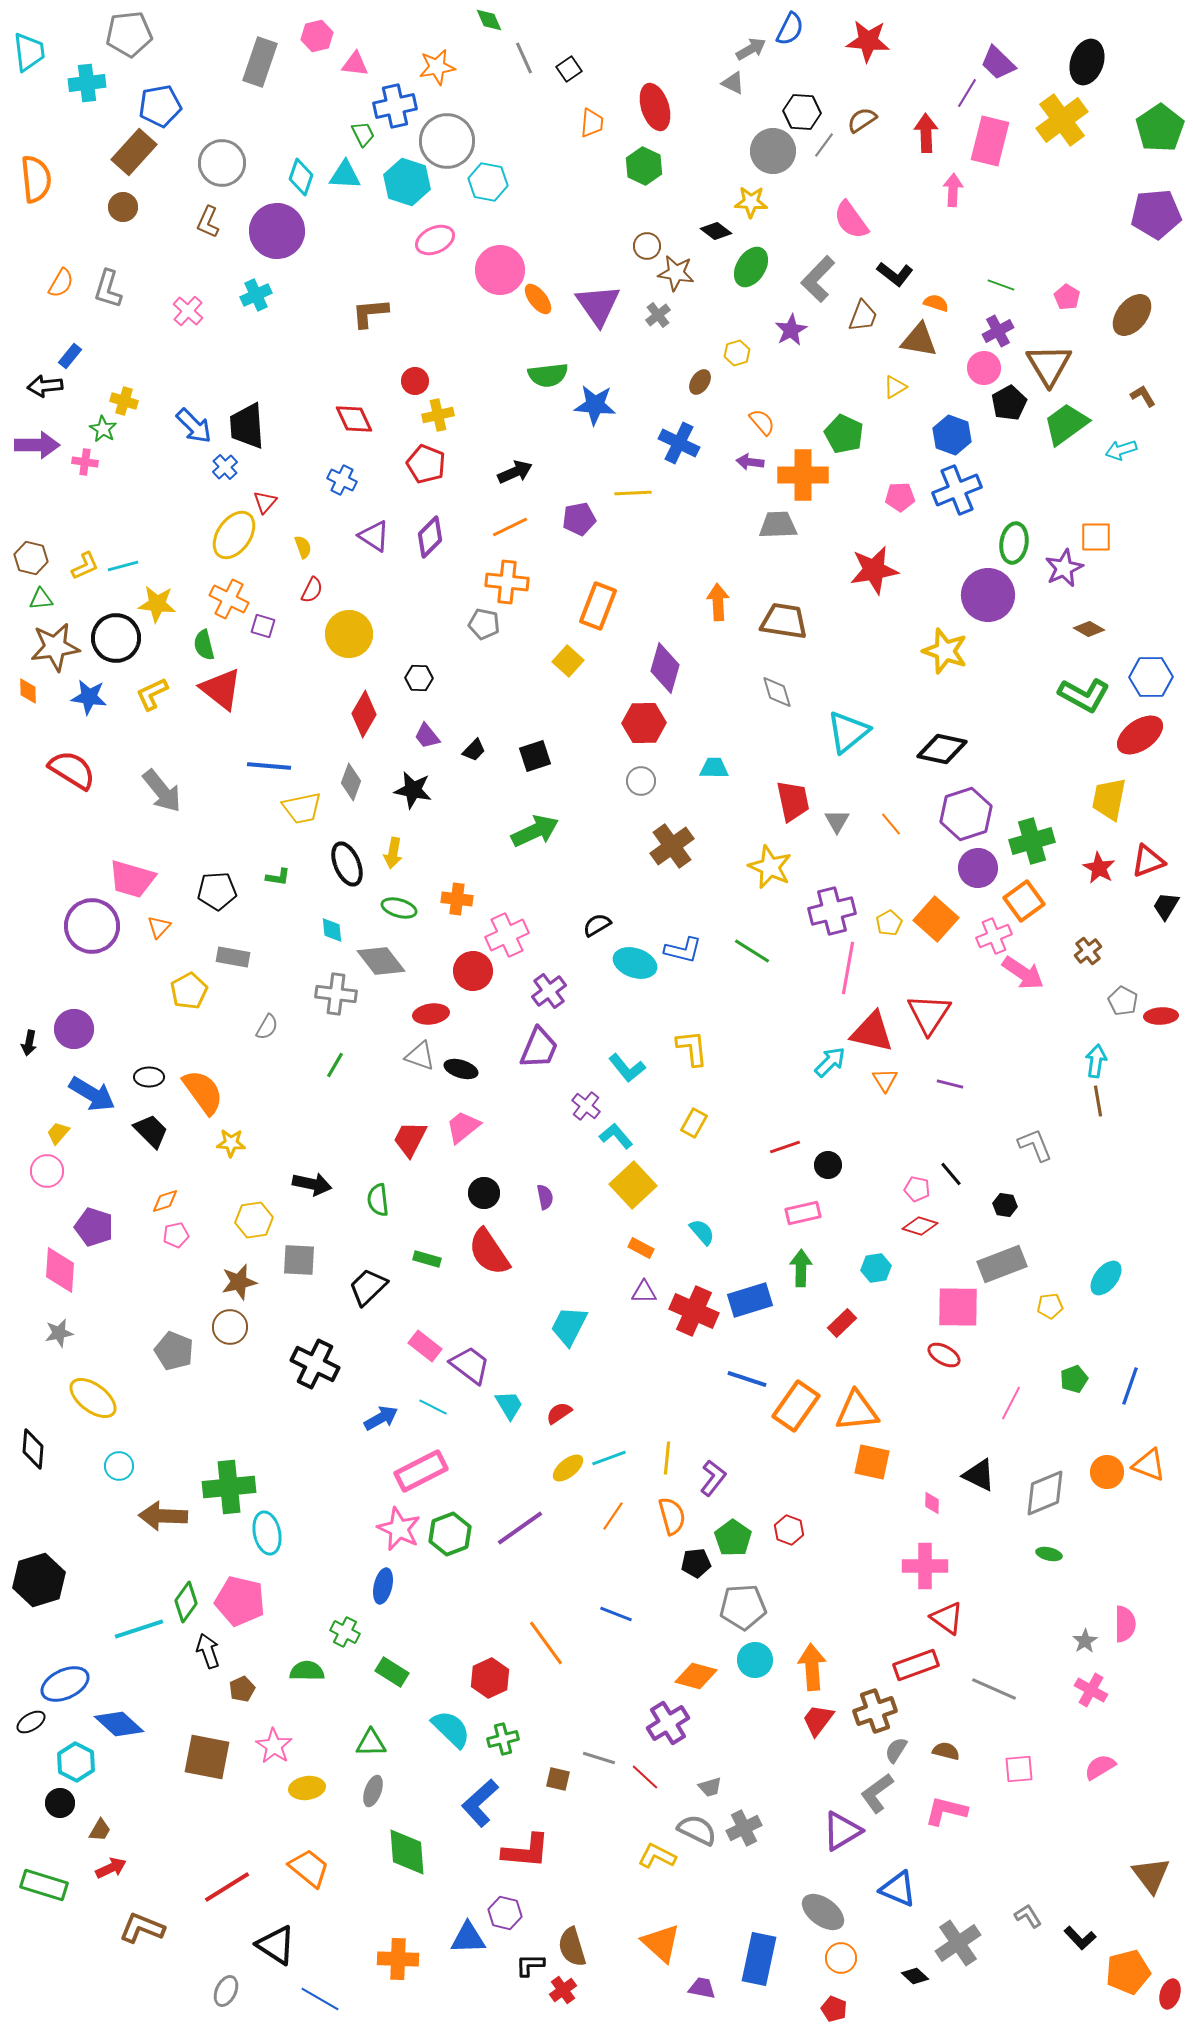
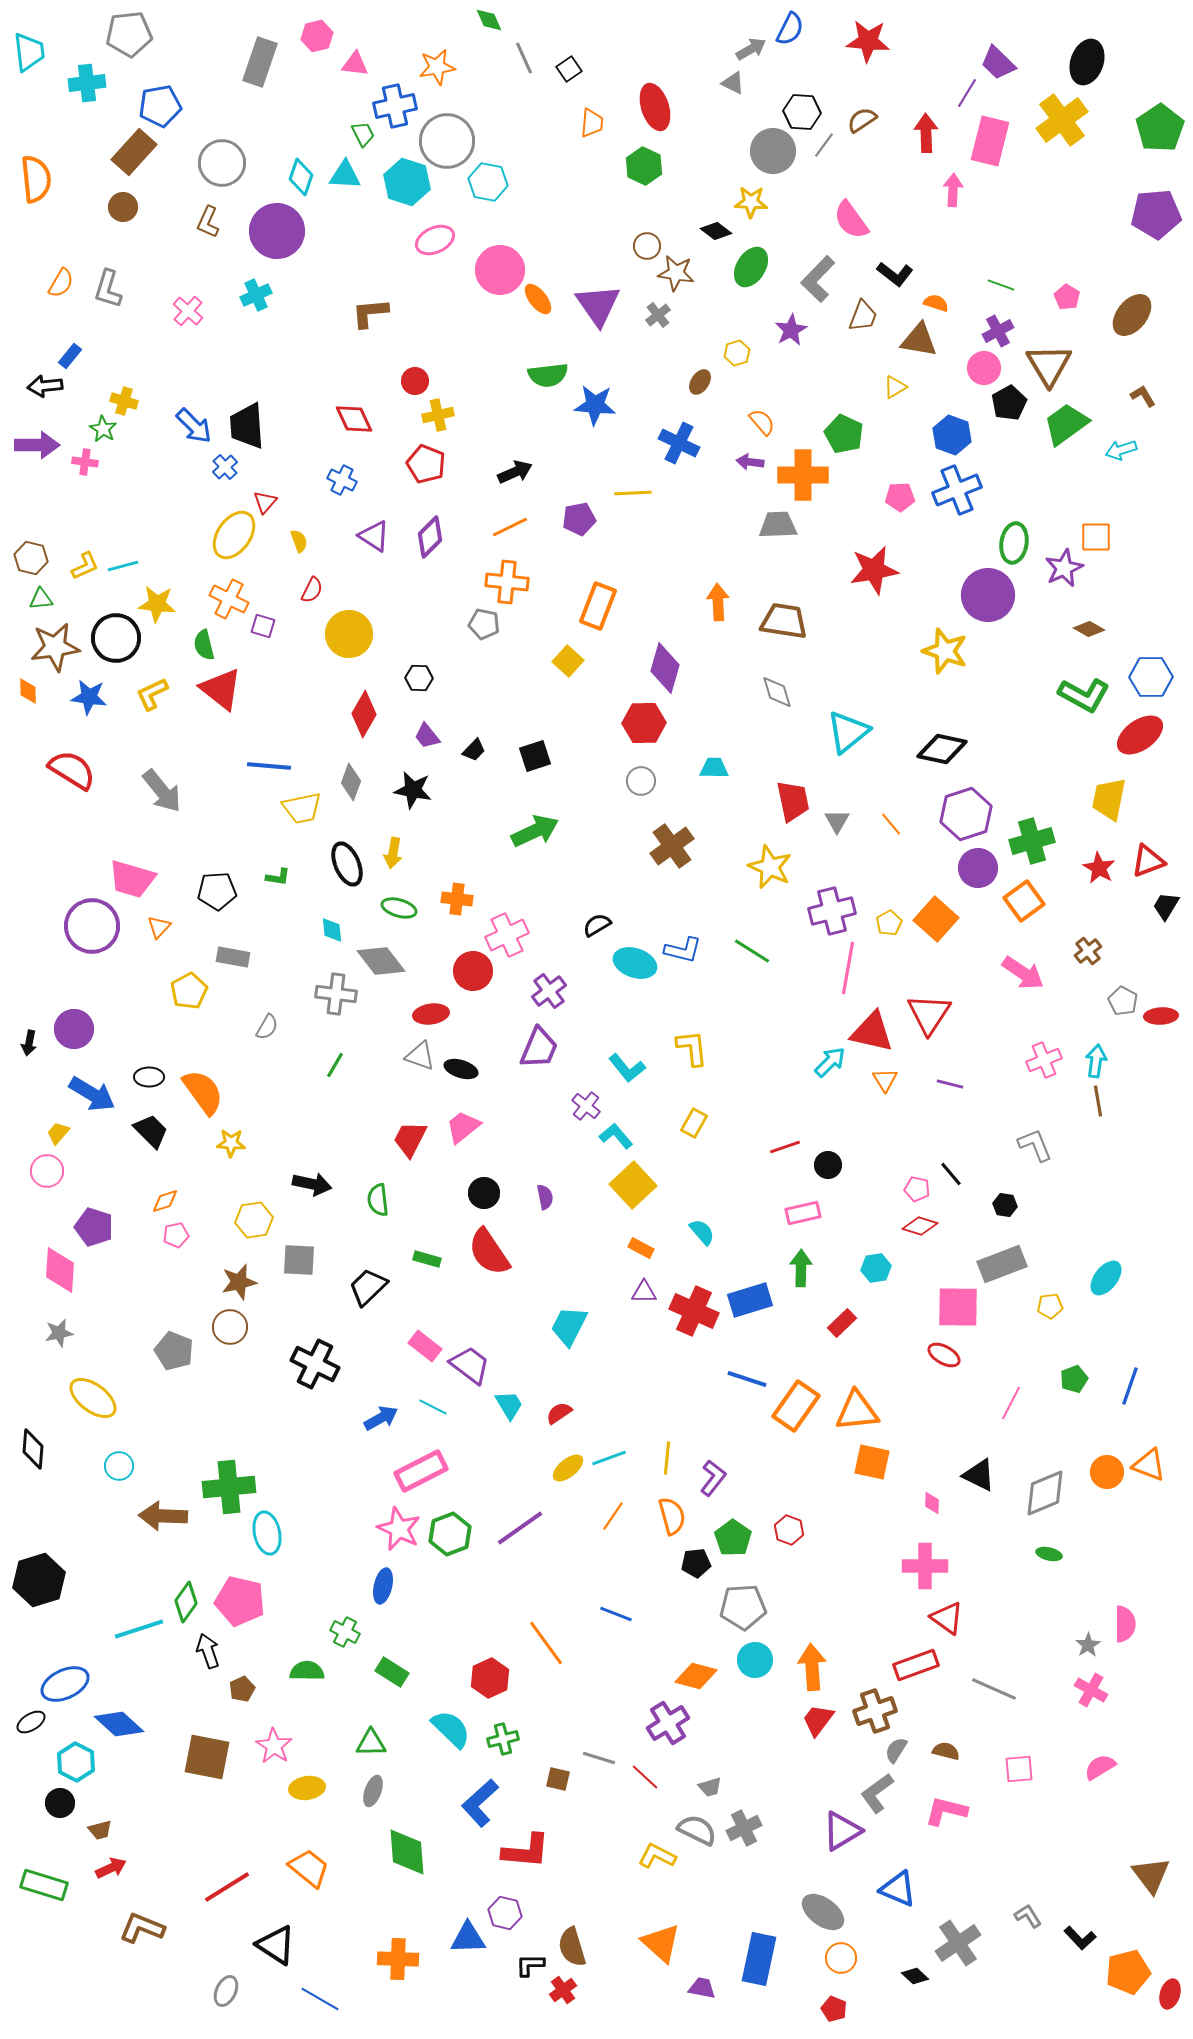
yellow semicircle at (303, 547): moved 4 px left, 6 px up
pink cross at (994, 936): moved 50 px right, 124 px down
gray star at (1085, 1641): moved 3 px right, 4 px down
brown trapezoid at (100, 1830): rotated 45 degrees clockwise
